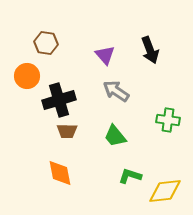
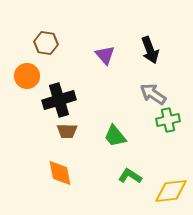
gray arrow: moved 37 px right, 3 px down
green cross: rotated 20 degrees counterclockwise
green L-shape: rotated 15 degrees clockwise
yellow diamond: moved 6 px right
